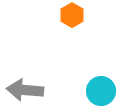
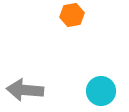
orange hexagon: rotated 20 degrees clockwise
